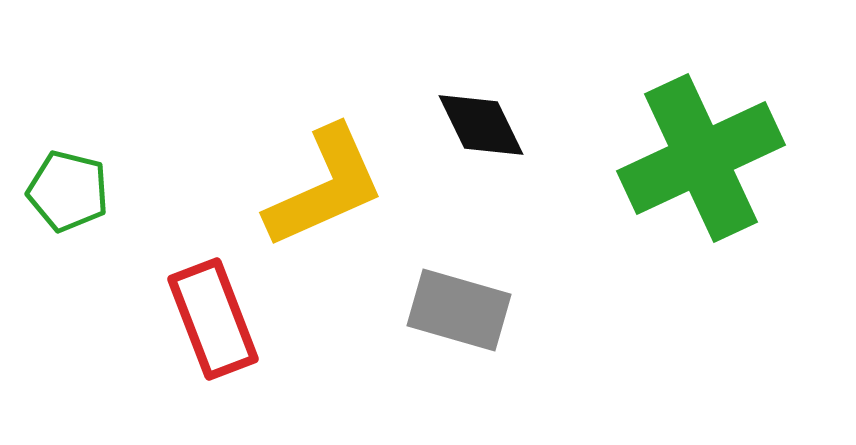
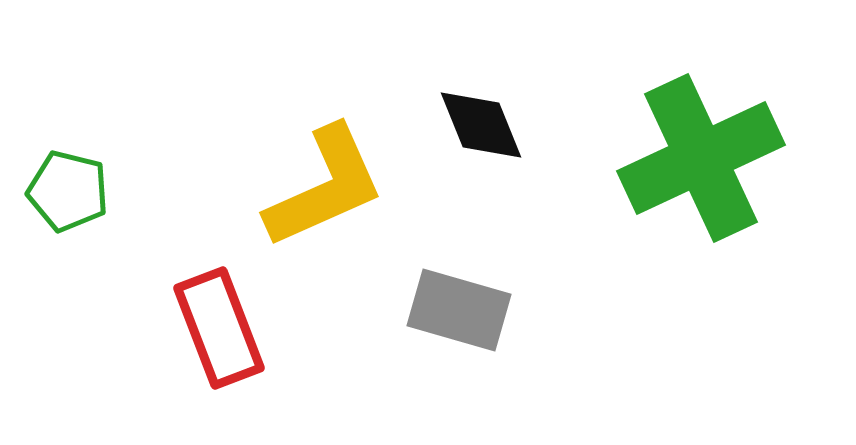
black diamond: rotated 4 degrees clockwise
red rectangle: moved 6 px right, 9 px down
